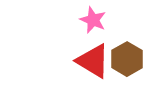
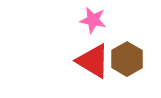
pink star: rotated 12 degrees counterclockwise
